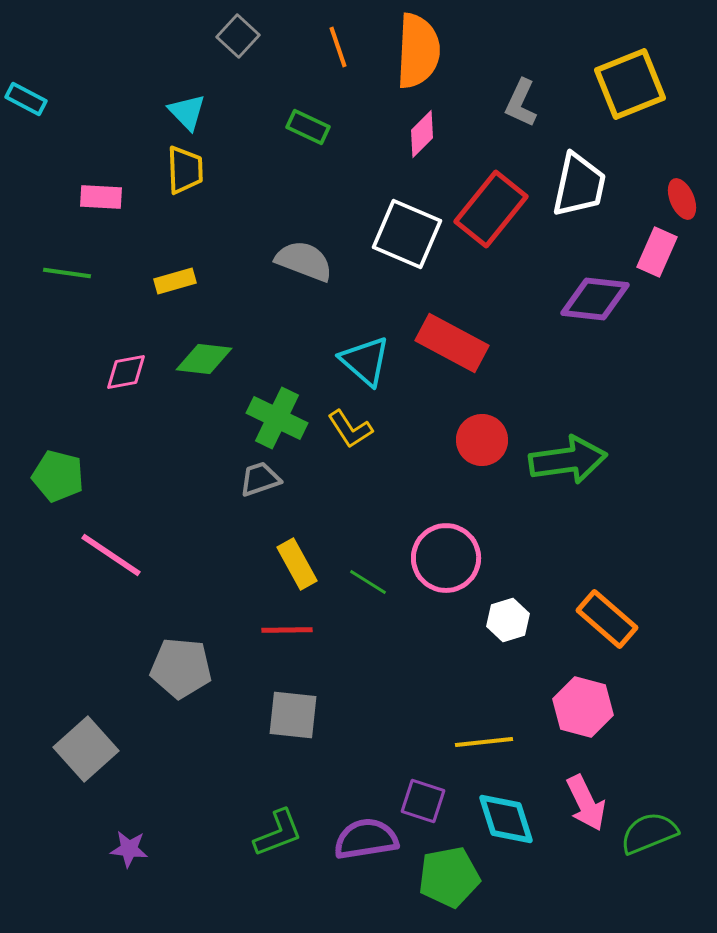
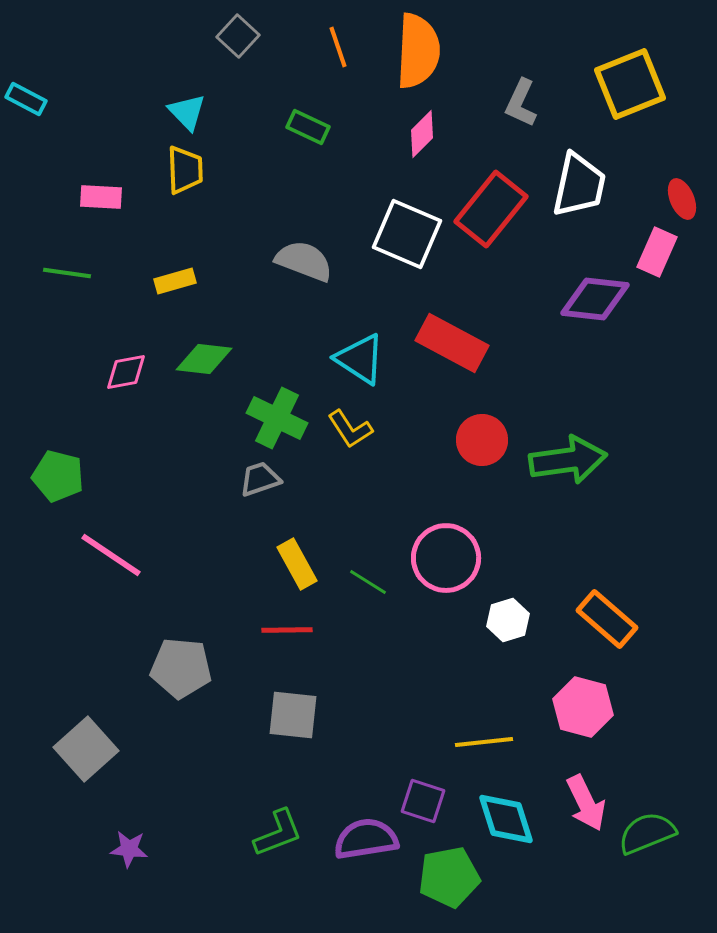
cyan triangle at (365, 361): moved 5 px left, 2 px up; rotated 8 degrees counterclockwise
green semicircle at (649, 833): moved 2 px left
